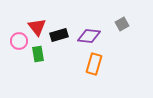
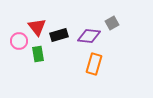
gray square: moved 10 px left, 1 px up
